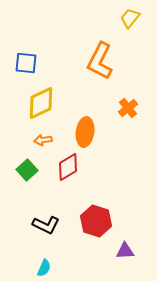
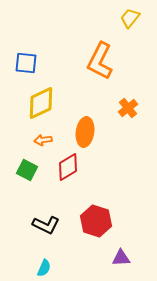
green square: rotated 20 degrees counterclockwise
purple triangle: moved 4 px left, 7 px down
